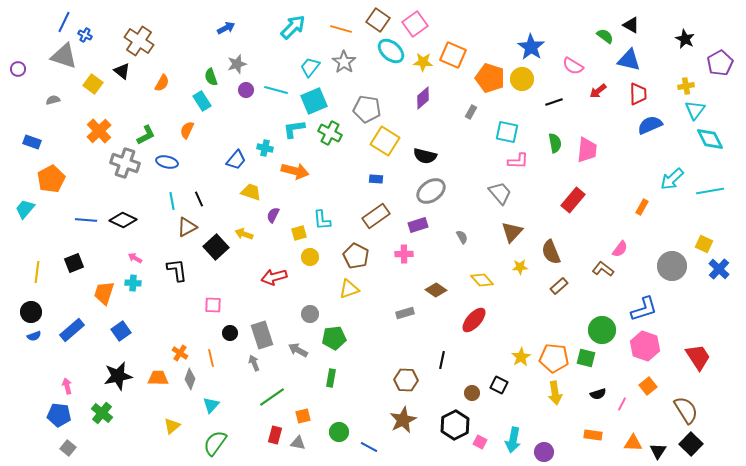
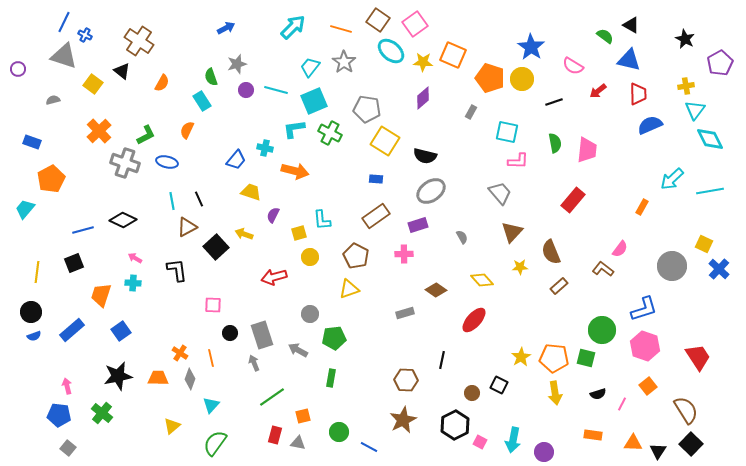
blue line at (86, 220): moved 3 px left, 10 px down; rotated 20 degrees counterclockwise
orange trapezoid at (104, 293): moved 3 px left, 2 px down
